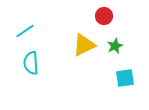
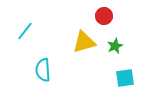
cyan line: rotated 18 degrees counterclockwise
yellow triangle: moved 3 px up; rotated 10 degrees clockwise
cyan semicircle: moved 12 px right, 7 px down
